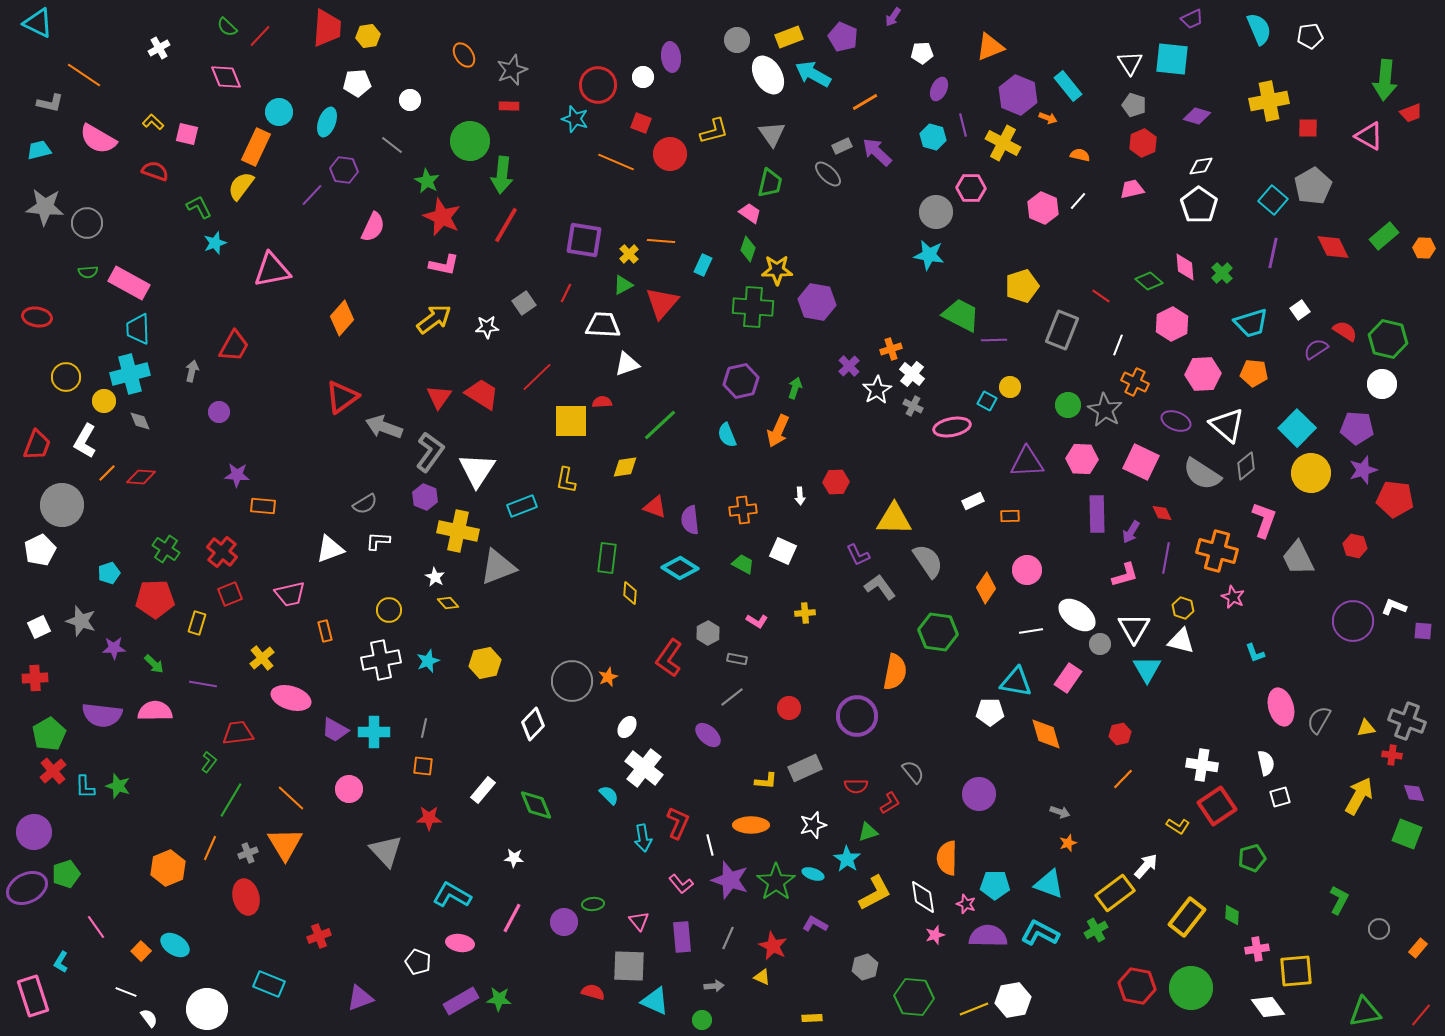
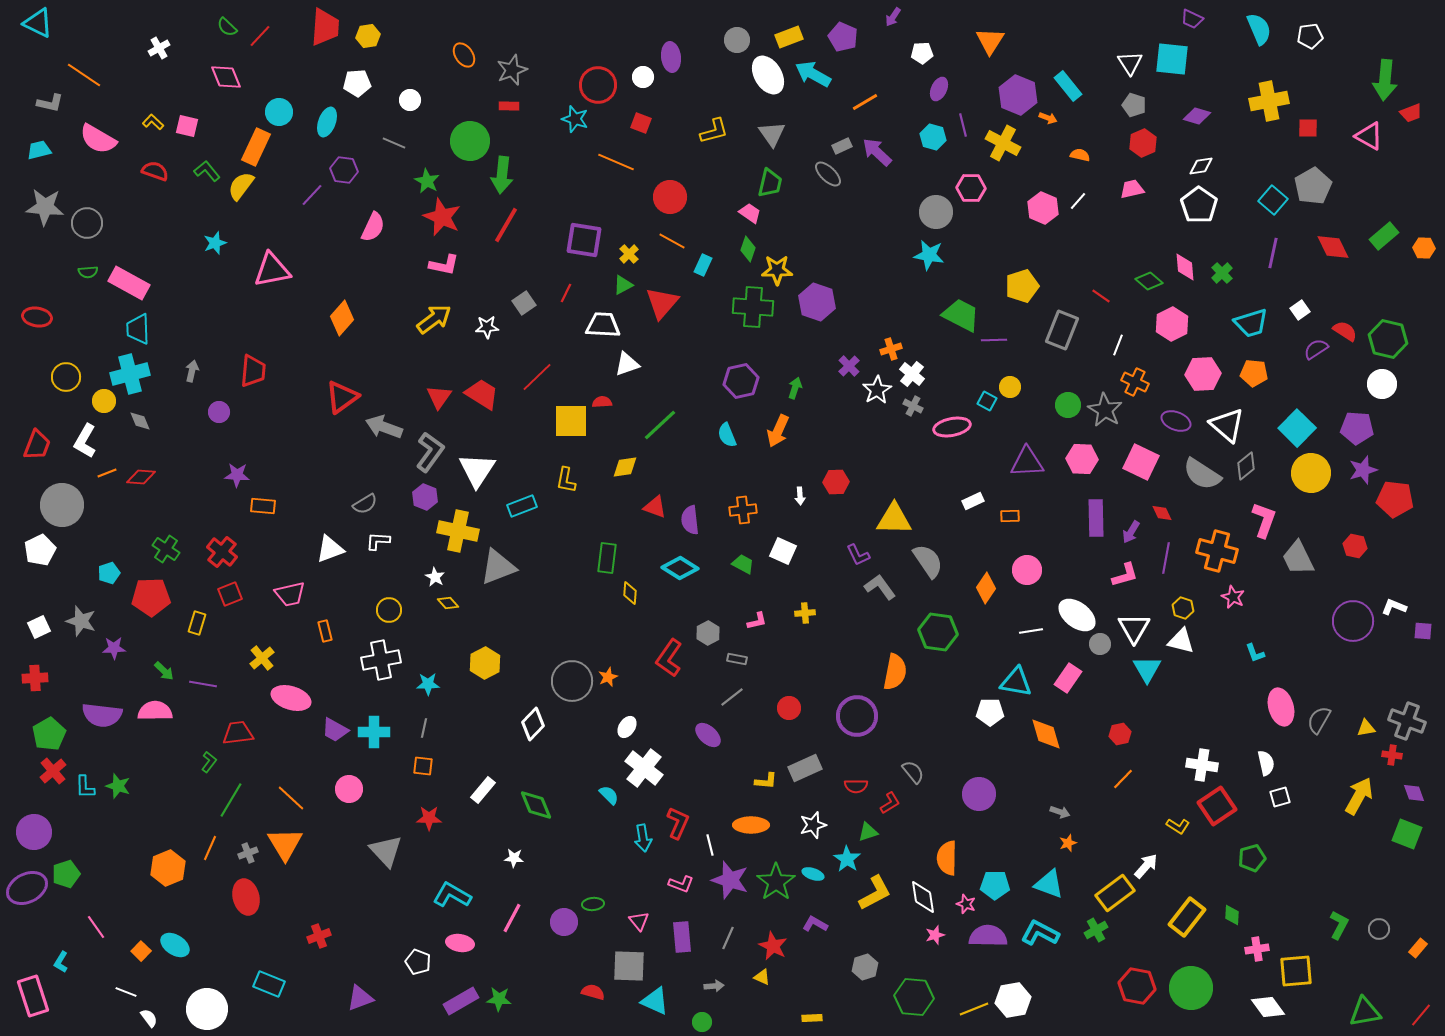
purple trapezoid at (1192, 19): rotated 50 degrees clockwise
red trapezoid at (327, 28): moved 2 px left, 1 px up
orange triangle at (990, 47): moved 6 px up; rotated 36 degrees counterclockwise
pink square at (187, 134): moved 8 px up
gray line at (392, 145): moved 2 px right, 2 px up; rotated 15 degrees counterclockwise
red circle at (670, 154): moved 43 px down
green L-shape at (199, 207): moved 8 px right, 36 px up; rotated 12 degrees counterclockwise
orange line at (661, 241): moved 11 px right; rotated 24 degrees clockwise
purple hexagon at (817, 302): rotated 9 degrees clockwise
red trapezoid at (234, 346): moved 19 px right, 25 px down; rotated 24 degrees counterclockwise
orange line at (107, 473): rotated 24 degrees clockwise
purple rectangle at (1097, 514): moved 1 px left, 4 px down
red pentagon at (155, 599): moved 4 px left, 2 px up
pink L-shape at (757, 621): rotated 45 degrees counterclockwise
cyan star at (428, 661): moved 23 px down; rotated 20 degrees clockwise
yellow hexagon at (485, 663): rotated 16 degrees counterclockwise
green arrow at (154, 664): moved 10 px right, 7 px down
pink L-shape at (681, 884): rotated 30 degrees counterclockwise
green L-shape at (1339, 900): moved 25 px down
green circle at (702, 1020): moved 2 px down
